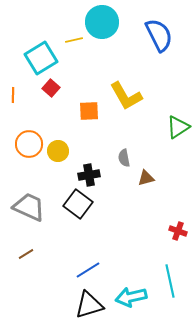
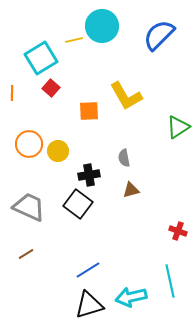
cyan circle: moved 4 px down
blue semicircle: rotated 108 degrees counterclockwise
orange line: moved 1 px left, 2 px up
brown triangle: moved 15 px left, 12 px down
